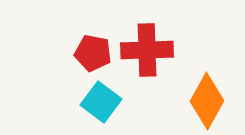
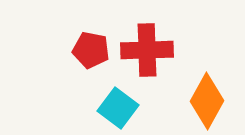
red pentagon: moved 2 px left, 3 px up
cyan square: moved 17 px right, 6 px down
